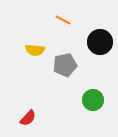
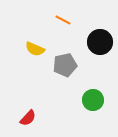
yellow semicircle: moved 1 px up; rotated 18 degrees clockwise
